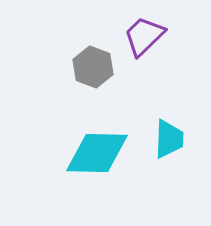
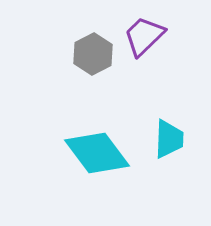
gray hexagon: moved 13 px up; rotated 12 degrees clockwise
cyan diamond: rotated 52 degrees clockwise
